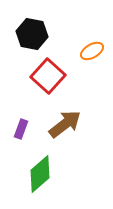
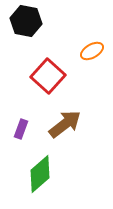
black hexagon: moved 6 px left, 13 px up
